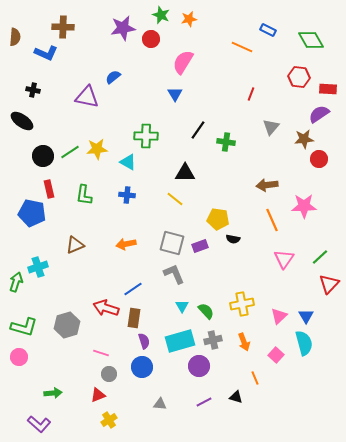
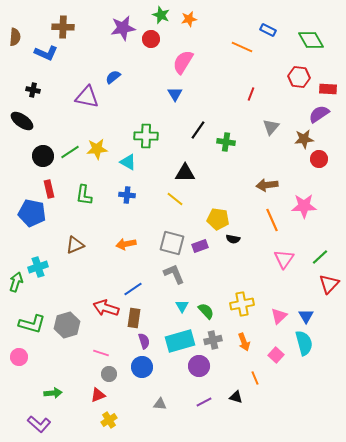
green L-shape at (24, 327): moved 8 px right, 3 px up
